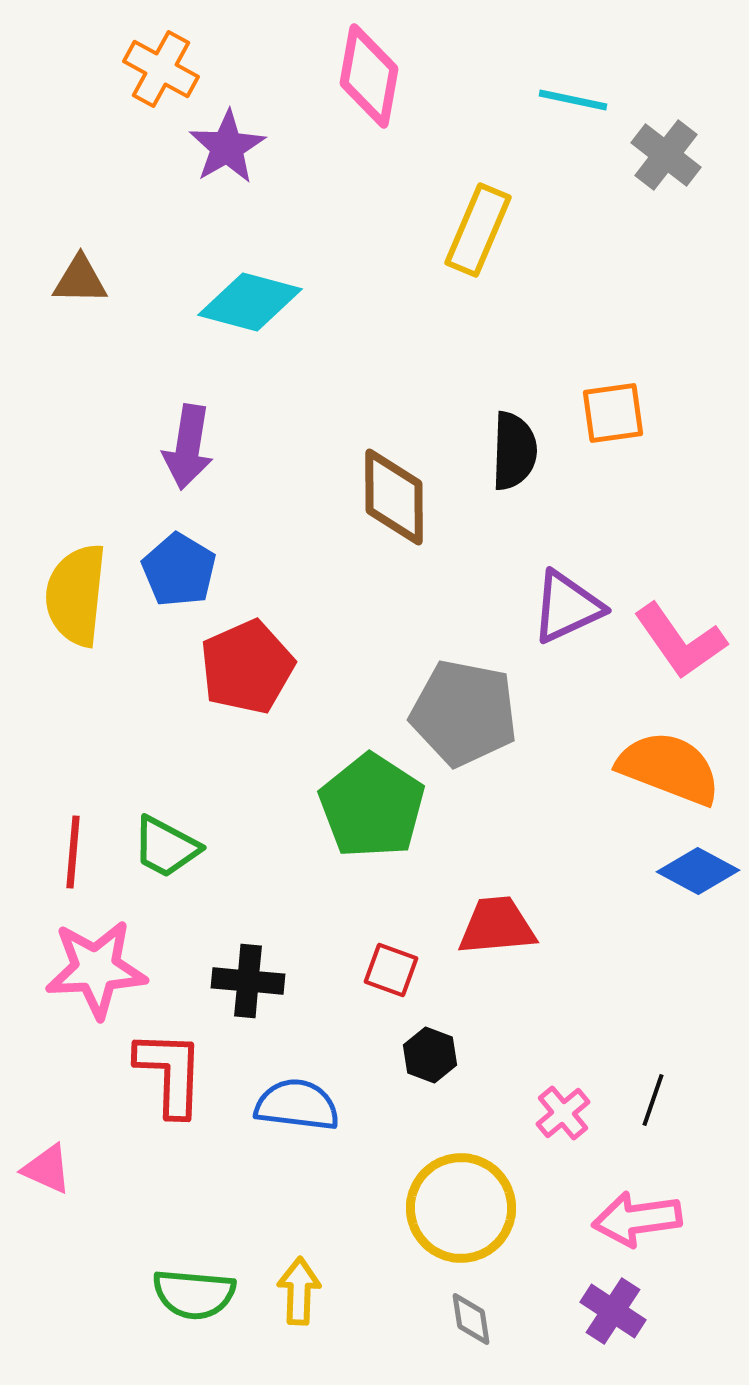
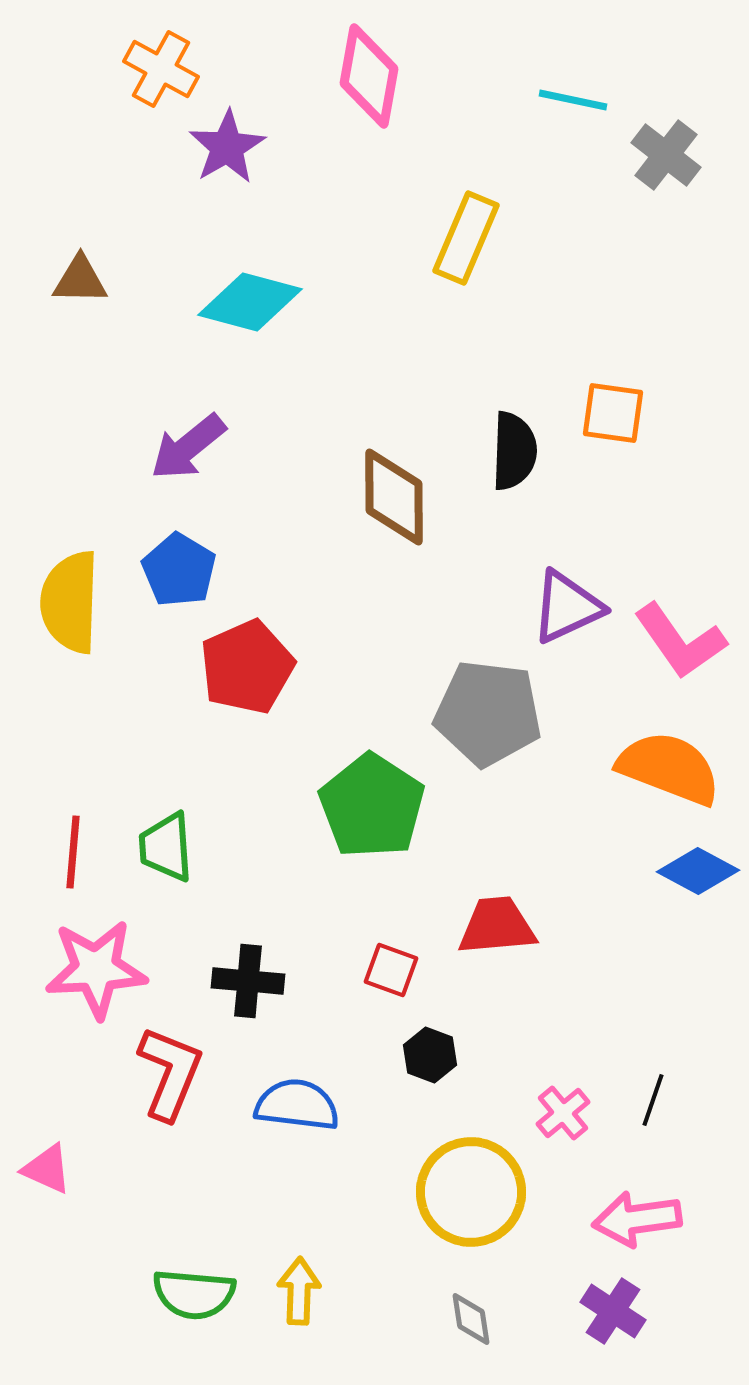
yellow rectangle: moved 12 px left, 8 px down
orange square: rotated 16 degrees clockwise
purple arrow: rotated 42 degrees clockwise
yellow semicircle: moved 6 px left, 7 px down; rotated 4 degrees counterclockwise
gray pentagon: moved 24 px right; rotated 4 degrees counterclockwise
green trapezoid: rotated 58 degrees clockwise
red L-shape: rotated 20 degrees clockwise
yellow circle: moved 10 px right, 16 px up
